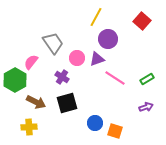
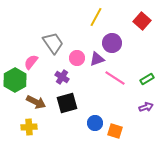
purple circle: moved 4 px right, 4 px down
